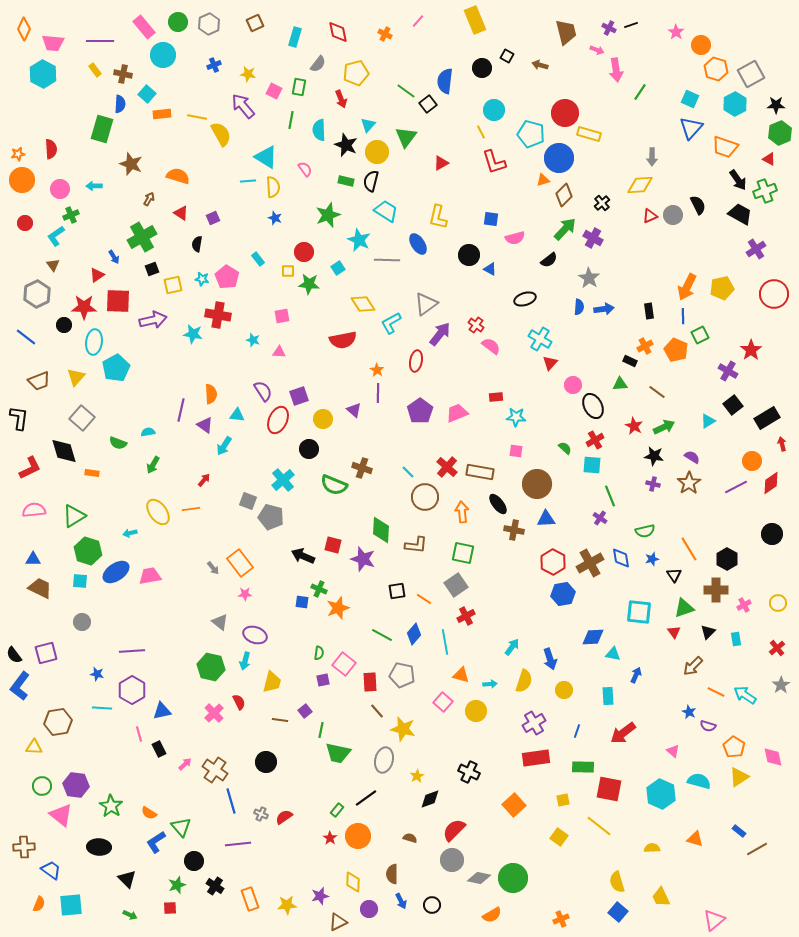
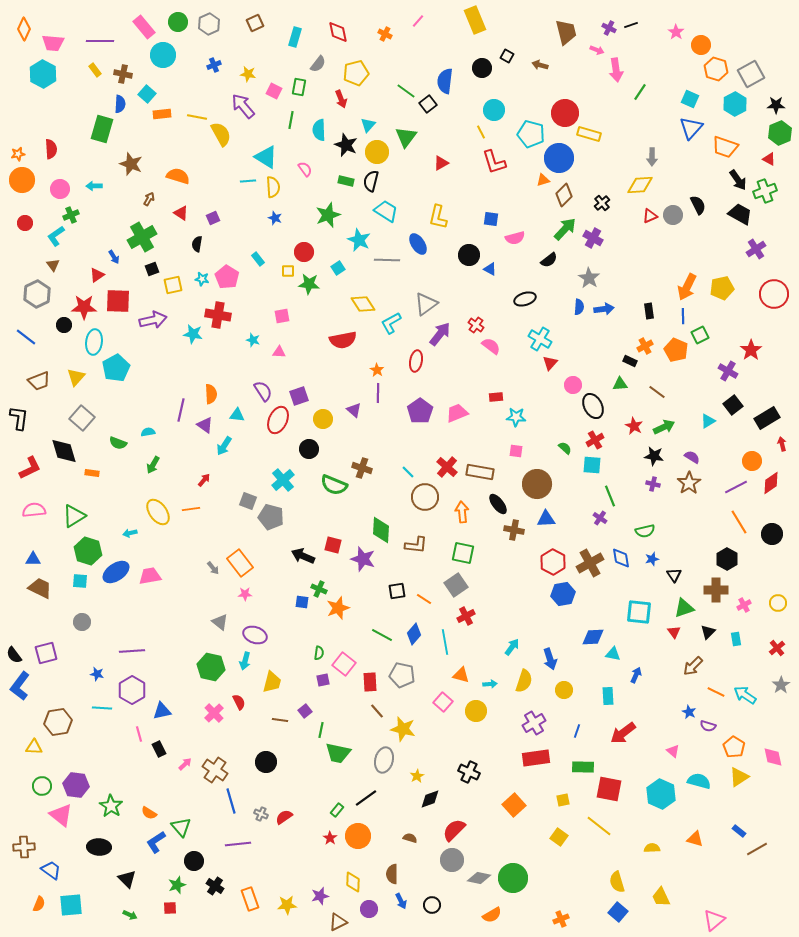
orange line at (689, 549): moved 50 px right, 27 px up
